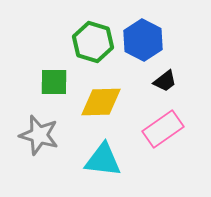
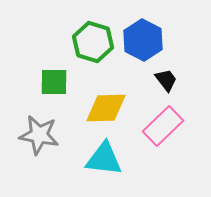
black trapezoid: moved 1 px right, 1 px up; rotated 90 degrees counterclockwise
yellow diamond: moved 5 px right, 6 px down
pink rectangle: moved 3 px up; rotated 9 degrees counterclockwise
gray star: rotated 6 degrees counterclockwise
cyan triangle: moved 1 px right, 1 px up
